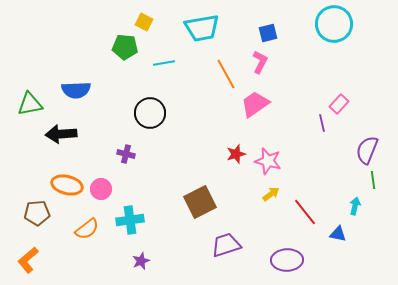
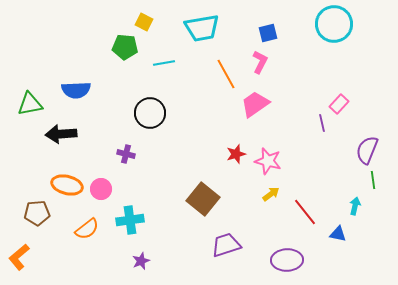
brown square: moved 3 px right, 3 px up; rotated 24 degrees counterclockwise
orange L-shape: moved 9 px left, 3 px up
